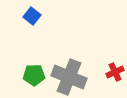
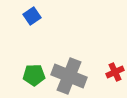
blue square: rotated 18 degrees clockwise
gray cross: moved 1 px up
